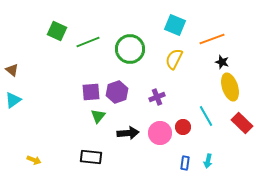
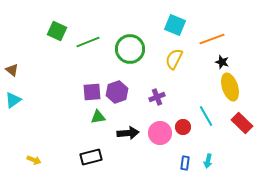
purple square: moved 1 px right
green triangle: moved 1 px down; rotated 42 degrees clockwise
black rectangle: rotated 20 degrees counterclockwise
